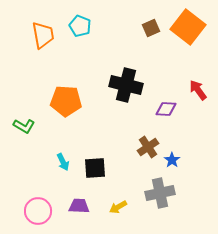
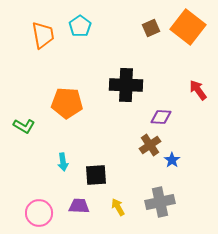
cyan pentagon: rotated 15 degrees clockwise
black cross: rotated 12 degrees counterclockwise
orange pentagon: moved 1 px right, 2 px down
purple diamond: moved 5 px left, 8 px down
brown cross: moved 2 px right, 2 px up
cyan arrow: rotated 18 degrees clockwise
black square: moved 1 px right, 7 px down
gray cross: moved 9 px down
yellow arrow: rotated 90 degrees clockwise
pink circle: moved 1 px right, 2 px down
